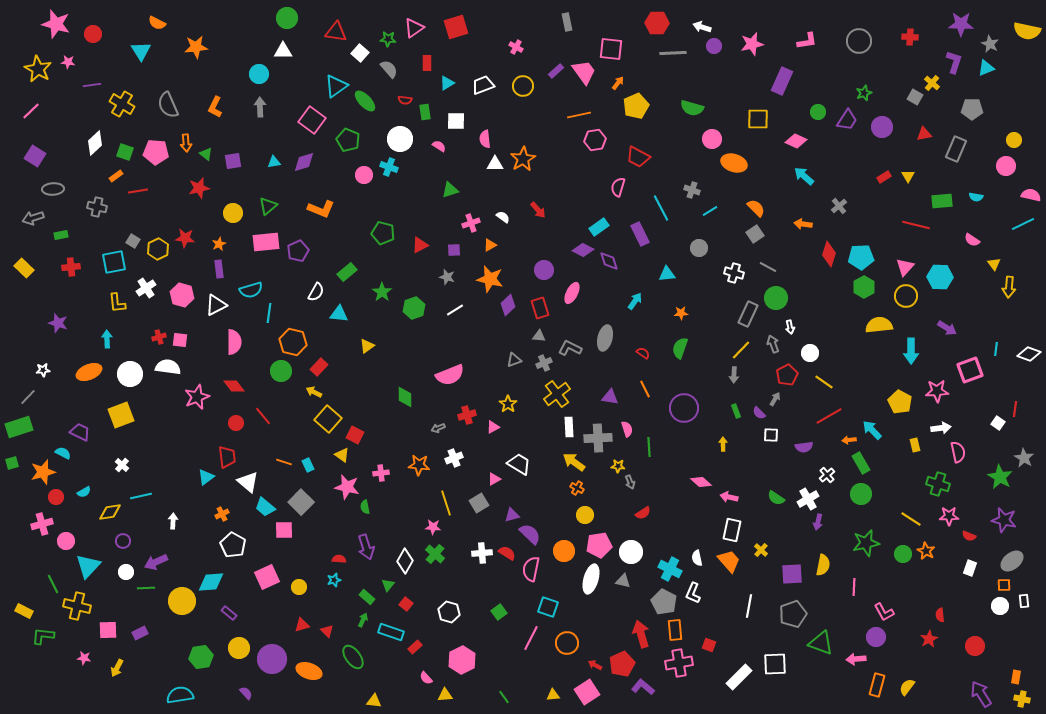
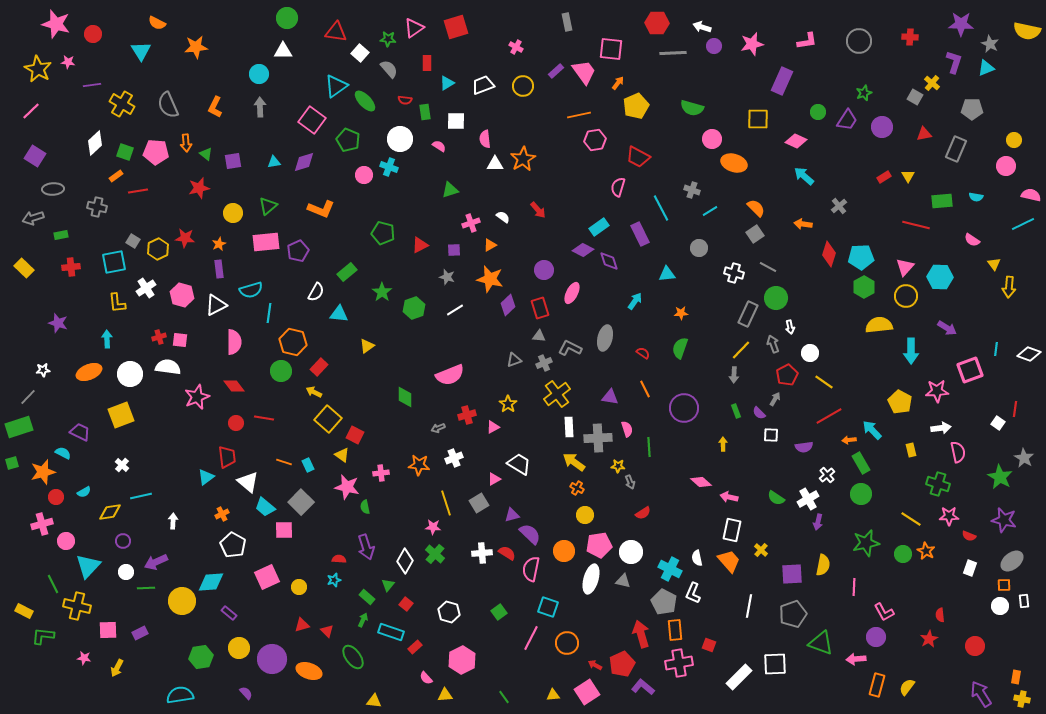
red line at (263, 416): moved 1 px right, 2 px down; rotated 42 degrees counterclockwise
yellow rectangle at (915, 445): moved 4 px left, 5 px down
